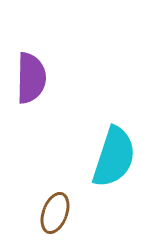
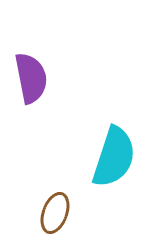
purple semicircle: rotated 12 degrees counterclockwise
